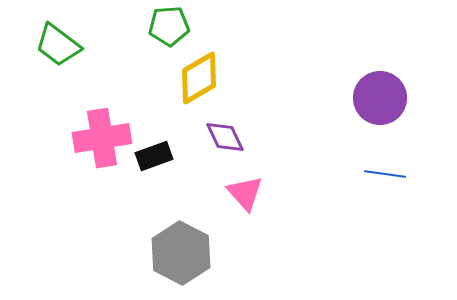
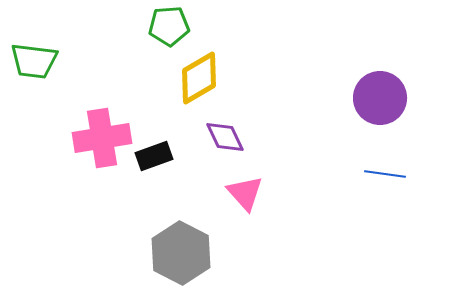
green trapezoid: moved 24 px left, 16 px down; rotated 30 degrees counterclockwise
